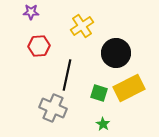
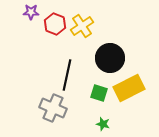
red hexagon: moved 16 px right, 22 px up; rotated 25 degrees clockwise
black circle: moved 6 px left, 5 px down
green star: rotated 16 degrees counterclockwise
